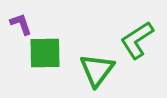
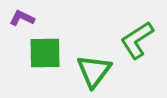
purple L-shape: moved 1 px right, 6 px up; rotated 45 degrees counterclockwise
green triangle: moved 3 px left, 1 px down
